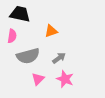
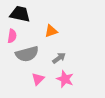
gray semicircle: moved 1 px left, 2 px up
